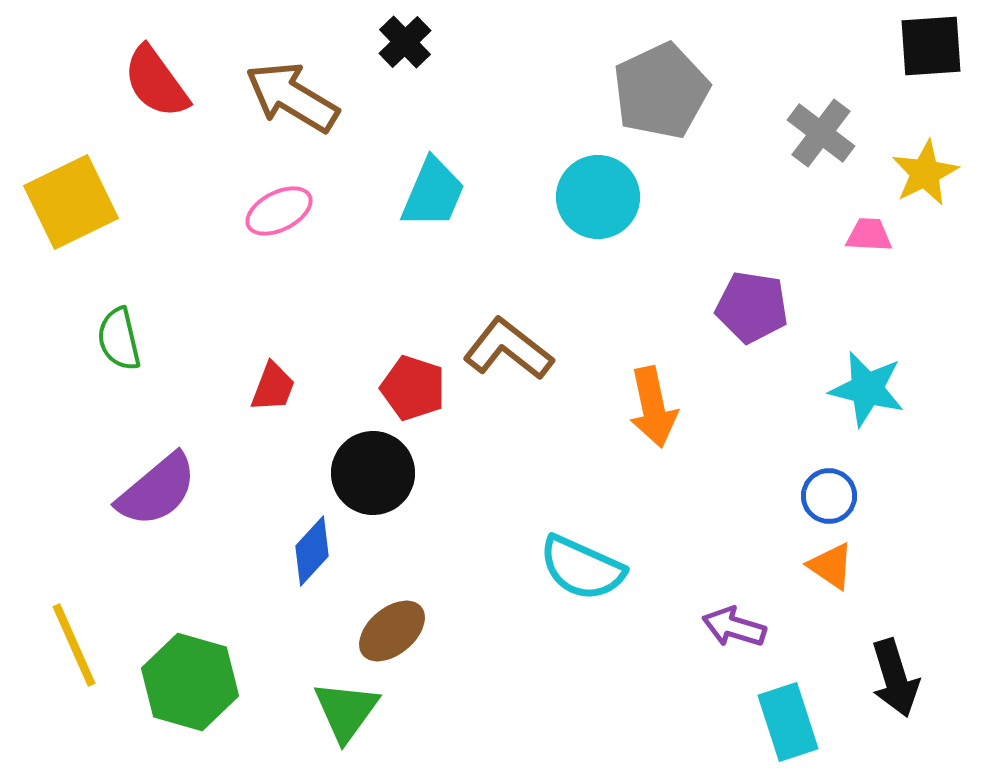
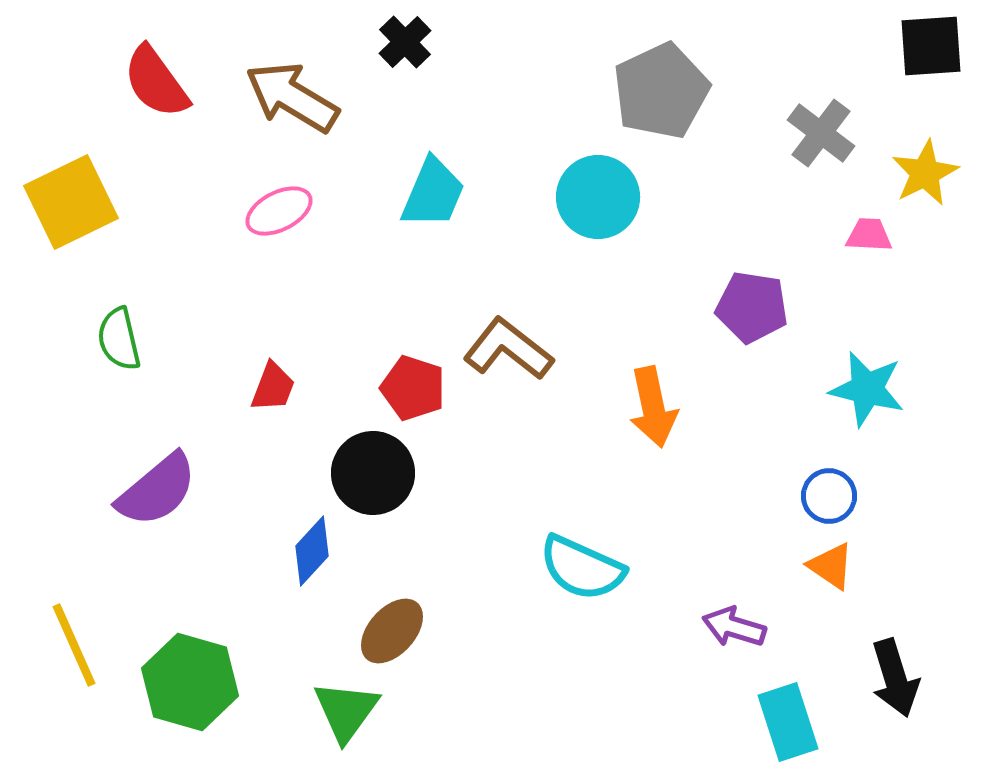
brown ellipse: rotated 8 degrees counterclockwise
